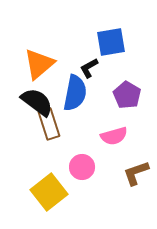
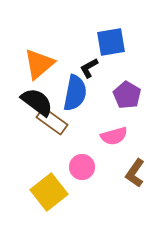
brown rectangle: moved 3 px right, 3 px up; rotated 36 degrees counterclockwise
brown L-shape: moved 1 px left; rotated 36 degrees counterclockwise
